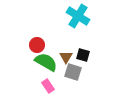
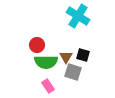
green semicircle: rotated 150 degrees clockwise
